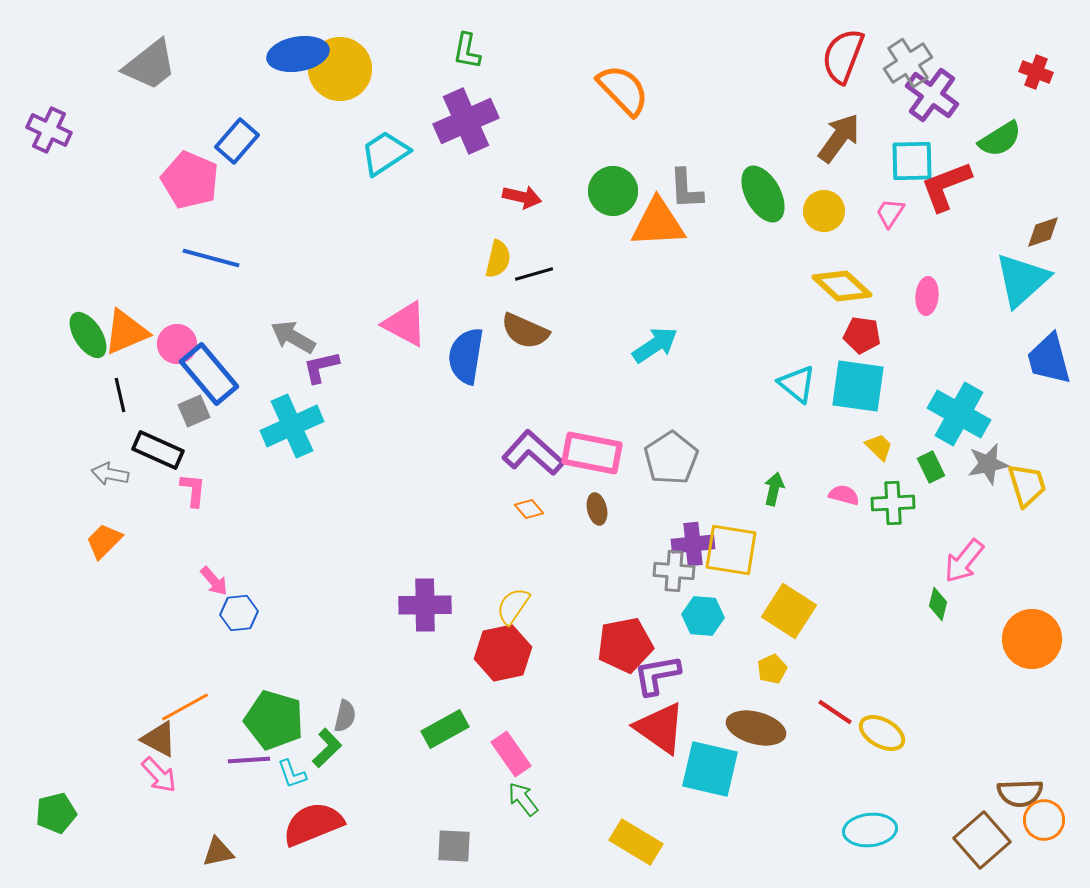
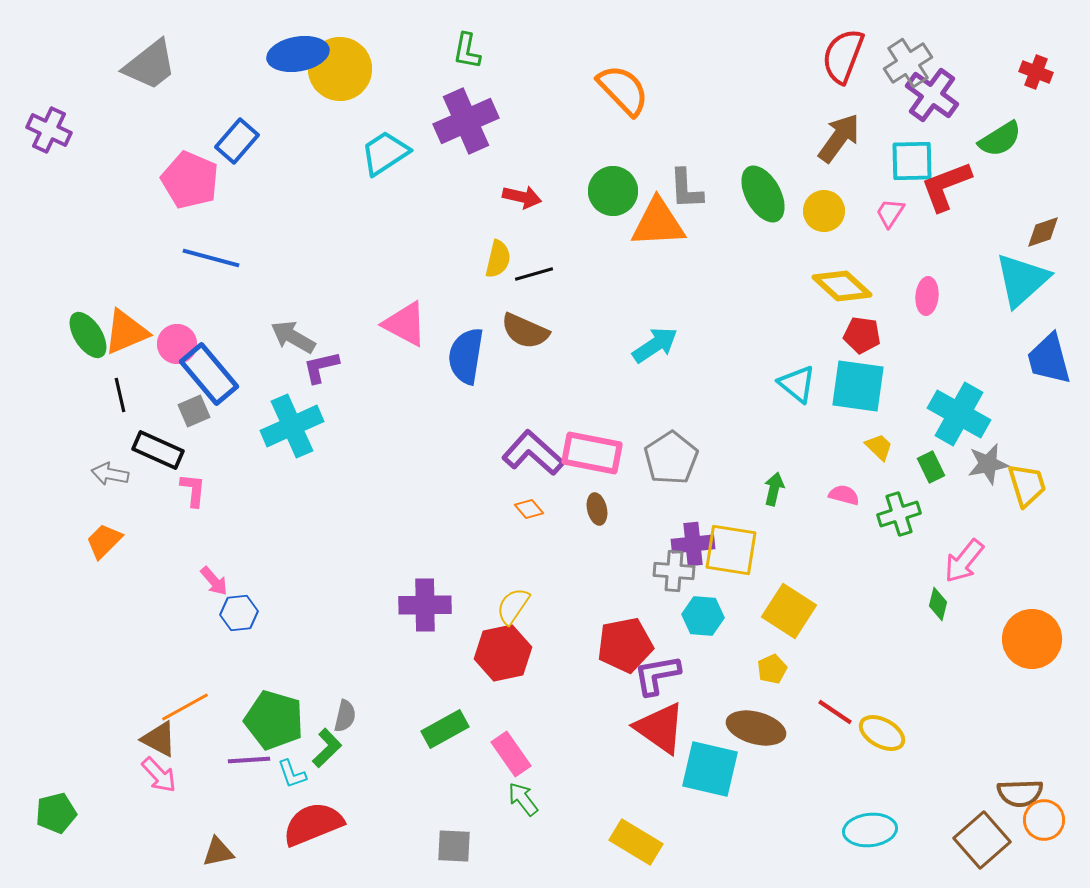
green cross at (893, 503): moved 6 px right, 11 px down; rotated 15 degrees counterclockwise
